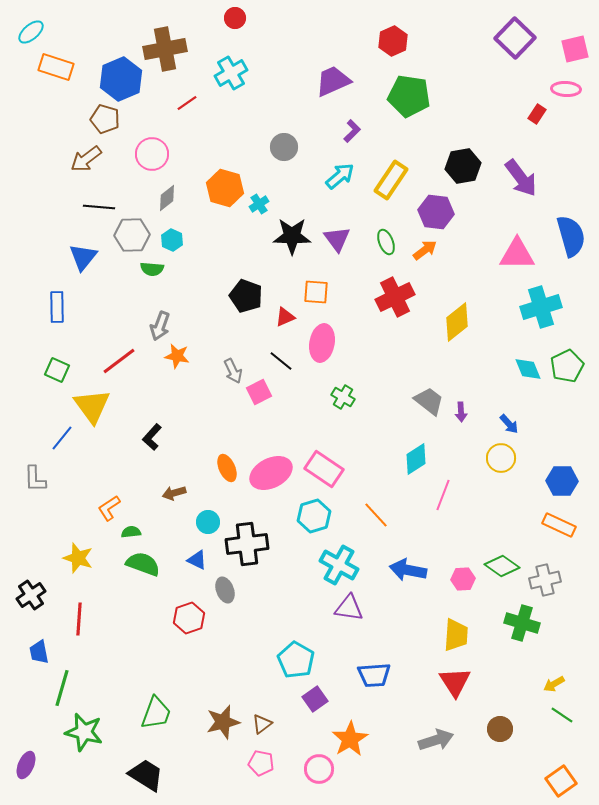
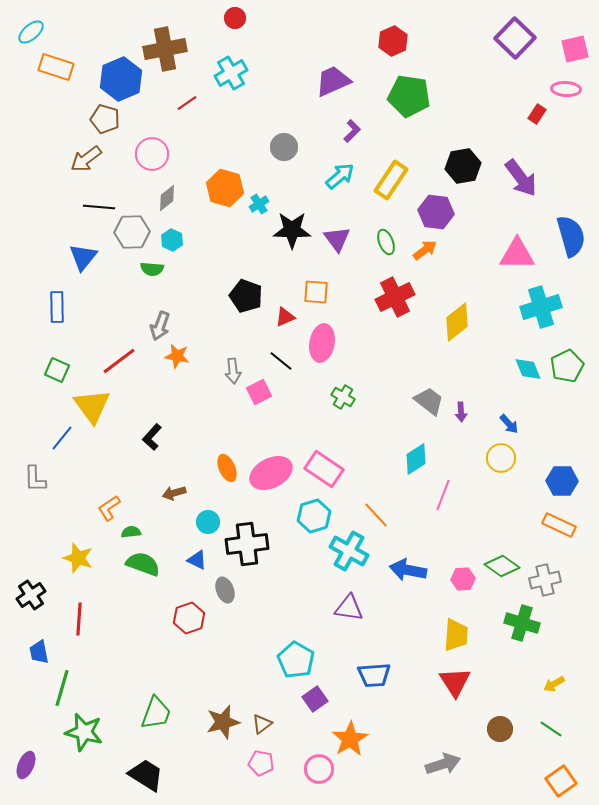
gray hexagon at (132, 235): moved 3 px up
black star at (292, 236): moved 6 px up
gray arrow at (233, 371): rotated 20 degrees clockwise
cyan cross at (339, 565): moved 10 px right, 14 px up
green line at (562, 715): moved 11 px left, 14 px down
gray arrow at (436, 740): moved 7 px right, 24 px down
